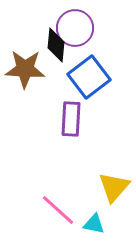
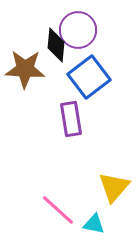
purple circle: moved 3 px right, 2 px down
purple rectangle: rotated 12 degrees counterclockwise
